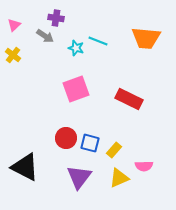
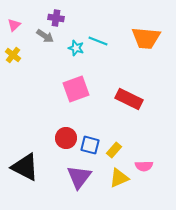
blue square: moved 2 px down
